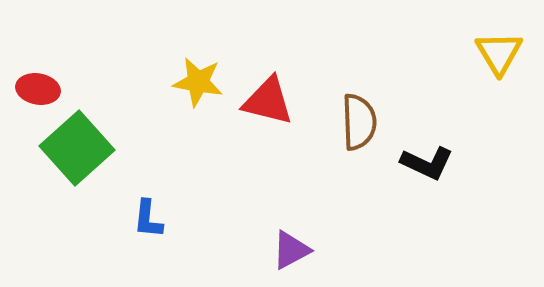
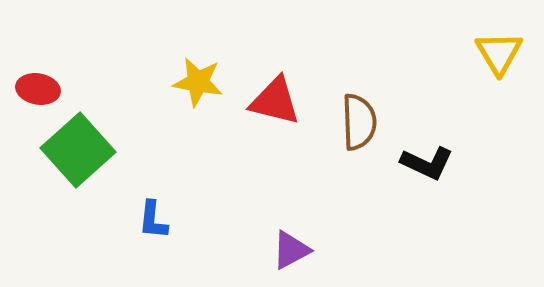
red triangle: moved 7 px right
green square: moved 1 px right, 2 px down
blue L-shape: moved 5 px right, 1 px down
